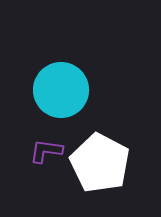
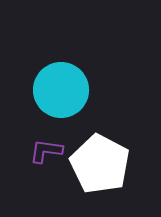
white pentagon: moved 1 px down
